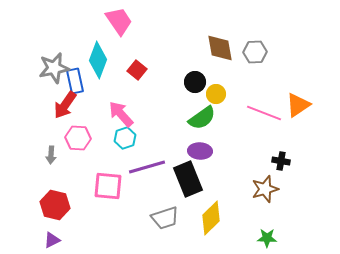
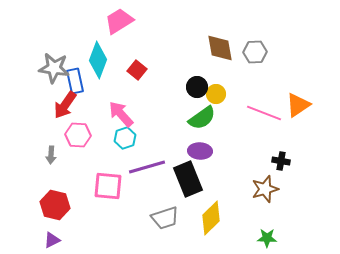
pink trapezoid: rotated 88 degrees counterclockwise
gray star: rotated 20 degrees clockwise
black circle: moved 2 px right, 5 px down
pink hexagon: moved 3 px up
